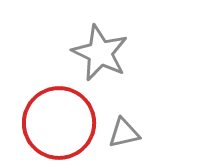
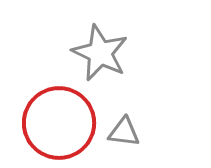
gray triangle: moved 1 px up; rotated 20 degrees clockwise
